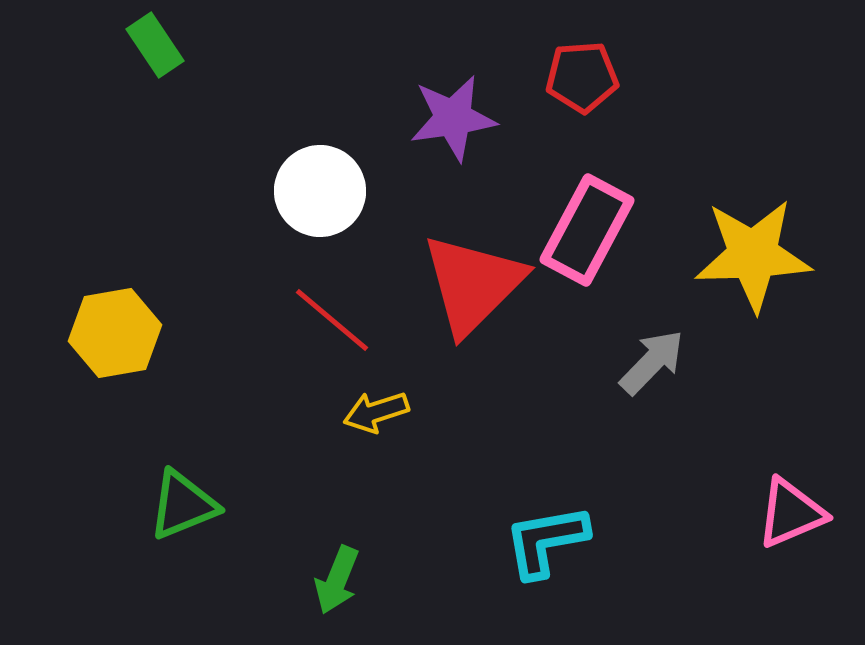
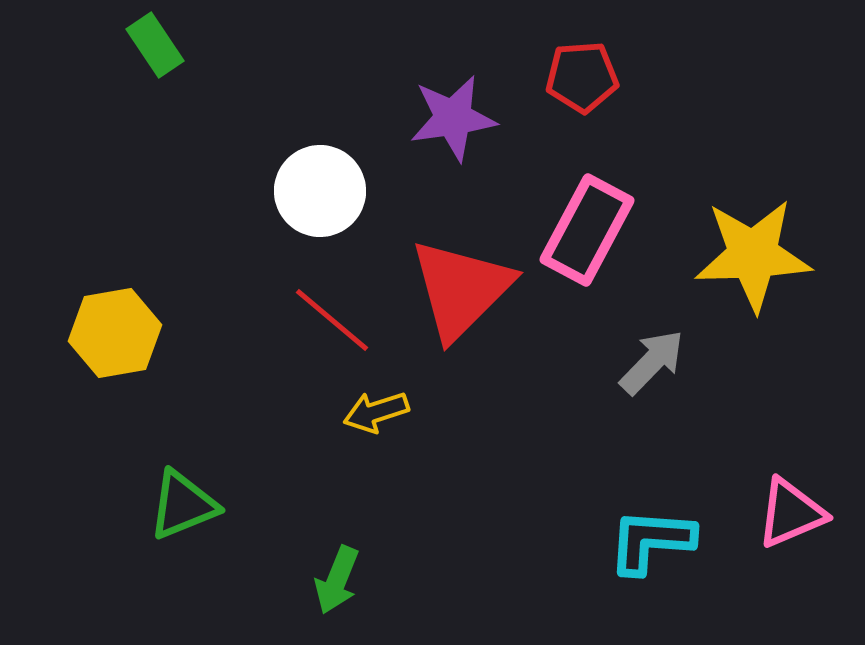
red triangle: moved 12 px left, 5 px down
cyan L-shape: moved 105 px right; rotated 14 degrees clockwise
